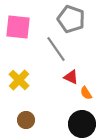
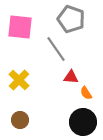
pink square: moved 2 px right
red triangle: rotated 21 degrees counterclockwise
brown circle: moved 6 px left
black circle: moved 1 px right, 2 px up
